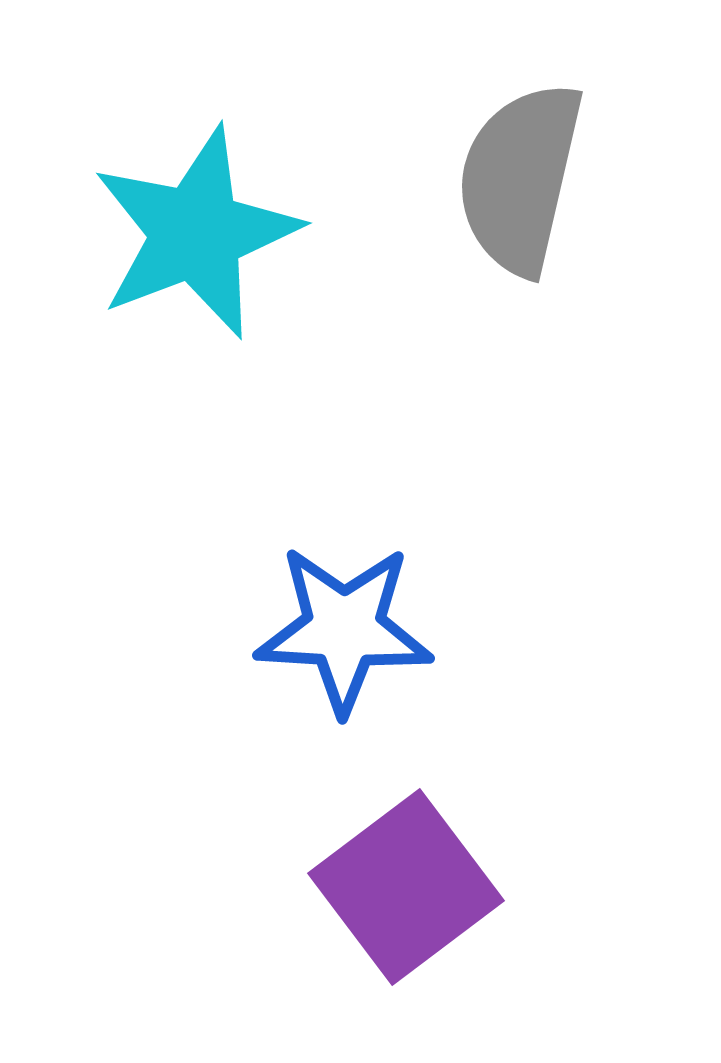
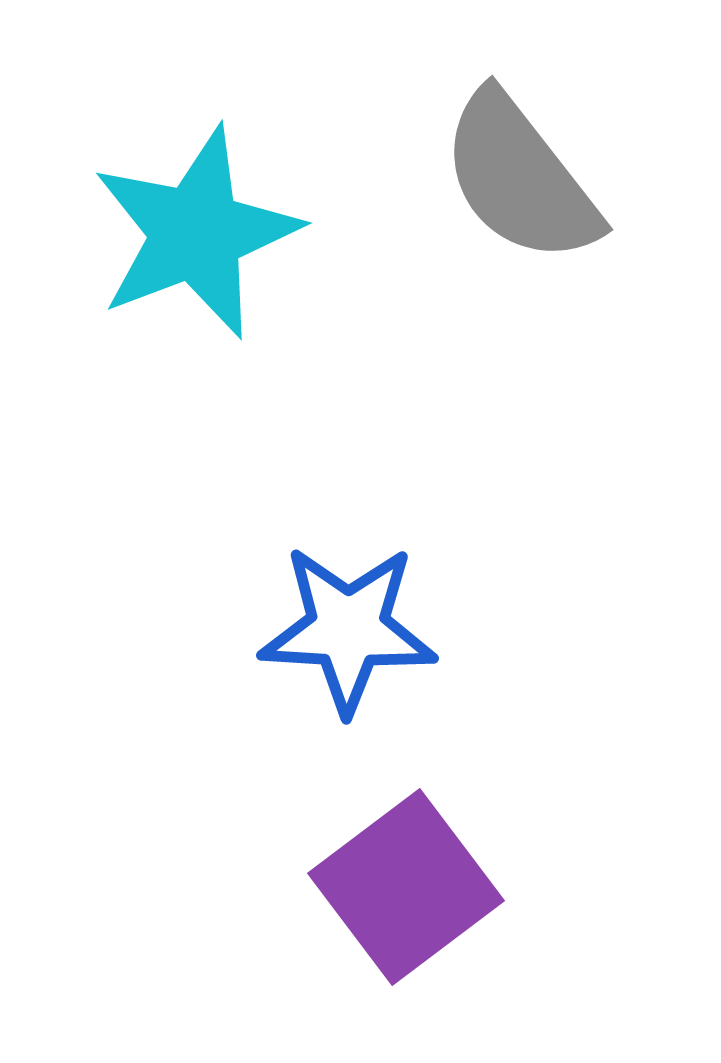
gray semicircle: rotated 51 degrees counterclockwise
blue star: moved 4 px right
